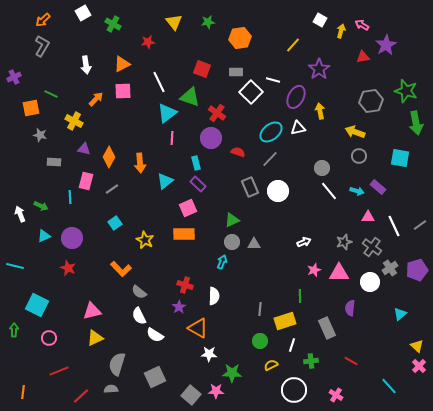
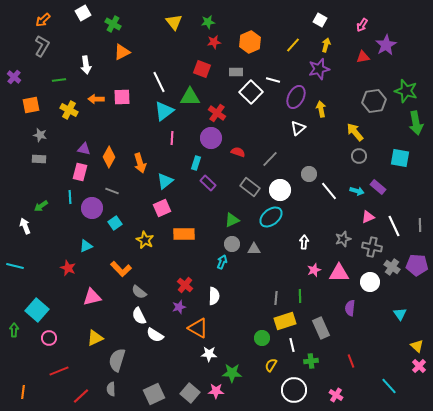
pink arrow at (362, 25): rotated 88 degrees counterclockwise
yellow arrow at (341, 31): moved 15 px left, 14 px down
orange hexagon at (240, 38): moved 10 px right, 4 px down; rotated 15 degrees counterclockwise
red star at (148, 42): moved 66 px right
orange triangle at (122, 64): moved 12 px up
purple star at (319, 69): rotated 20 degrees clockwise
purple cross at (14, 77): rotated 24 degrees counterclockwise
pink square at (123, 91): moved 1 px left, 6 px down
green line at (51, 94): moved 8 px right, 14 px up; rotated 32 degrees counterclockwise
green triangle at (190, 97): rotated 20 degrees counterclockwise
orange arrow at (96, 99): rotated 133 degrees counterclockwise
gray hexagon at (371, 101): moved 3 px right
orange square at (31, 108): moved 3 px up
yellow arrow at (320, 111): moved 1 px right, 2 px up
cyan triangle at (167, 113): moved 3 px left, 2 px up
yellow cross at (74, 121): moved 5 px left, 11 px up
white triangle at (298, 128): rotated 28 degrees counterclockwise
cyan ellipse at (271, 132): moved 85 px down
yellow arrow at (355, 132): rotated 30 degrees clockwise
gray rectangle at (54, 162): moved 15 px left, 3 px up
orange arrow at (140, 163): rotated 12 degrees counterclockwise
cyan rectangle at (196, 163): rotated 32 degrees clockwise
gray circle at (322, 168): moved 13 px left, 6 px down
pink rectangle at (86, 181): moved 6 px left, 9 px up
purple rectangle at (198, 184): moved 10 px right, 1 px up
gray rectangle at (250, 187): rotated 30 degrees counterclockwise
gray line at (112, 189): moved 2 px down; rotated 56 degrees clockwise
white circle at (278, 191): moved 2 px right, 1 px up
green arrow at (41, 206): rotated 120 degrees clockwise
pink square at (188, 208): moved 26 px left
white arrow at (20, 214): moved 5 px right, 12 px down
pink triangle at (368, 217): rotated 24 degrees counterclockwise
gray line at (420, 225): rotated 56 degrees counterclockwise
cyan triangle at (44, 236): moved 42 px right, 10 px down
purple circle at (72, 238): moved 20 px right, 30 px up
gray circle at (232, 242): moved 2 px down
white arrow at (304, 242): rotated 64 degrees counterclockwise
gray star at (344, 242): moved 1 px left, 3 px up
gray triangle at (254, 244): moved 5 px down
gray cross at (372, 247): rotated 24 degrees counterclockwise
gray cross at (390, 268): moved 2 px right, 1 px up; rotated 21 degrees counterclockwise
purple pentagon at (417, 270): moved 5 px up; rotated 20 degrees clockwise
red cross at (185, 285): rotated 21 degrees clockwise
cyan square at (37, 305): moved 5 px down; rotated 15 degrees clockwise
purple star at (179, 307): rotated 16 degrees clockwise
gray line at (260, 309): moved 16 px right, 11 px up
pink triangle at (92, 311): moved 14 px up
cyan triangle at (400, 314): rotated 24 degrees counterclockwise
gray rectangle at (327, 328): moved 6 px left
green circle at (260, 341): moved 2 px right, 3 px up
white line at (292, 345): rotated 32 degrees counterclockwise
red line at (351, 361): rotated 40 degrees clockwise
gray semicircle at (117, 364): moved 4 px up
yellow semicircle at (271, 365): rotated 32 degrees counterclockwise
gray square at (155, 377): moved 1 px left, 17 px down
gray semicircle at (111, 389): rotated 88 degrees counterclockwise
gray square at (191, 395): moved 1 px left, 2 px up
